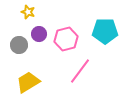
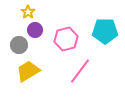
yellow star: rotated 16 degrees clockwise
purple circle: moved 4 px left, 4 px up
yellow trapezoid: moved 11 px up
